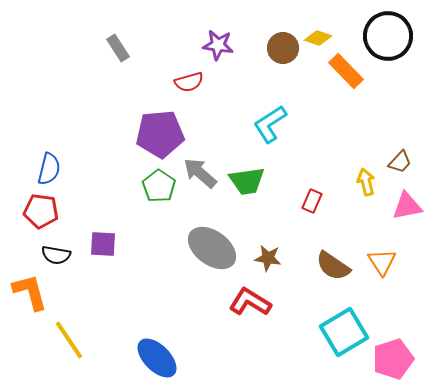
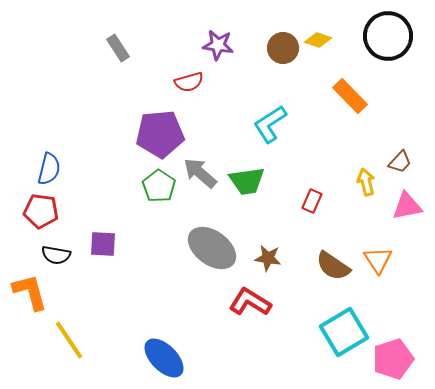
yellow diamond: moved 2 px down
orange rectangle: moved 4 px right, 25 px down
orange triangle: moved 4 px left, 2 px up
blue ellipse: moved 7 px right
